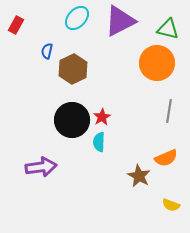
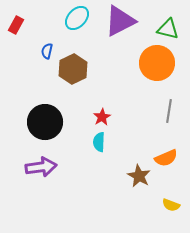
black circle: moved 27 px left, 2 px down
